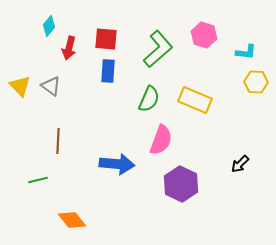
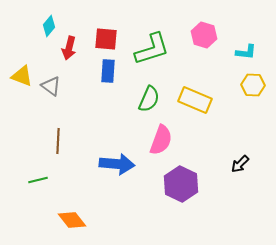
green L-shape: moved 6 px left; rotated 24 degrees clockwise
yellow hexagon: moved 3 px left, 3 px down
yellow triangle: moved 2 px right, 10 px up; rotated 25 degrees counterclockwise
